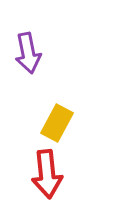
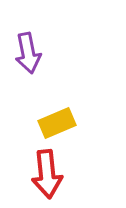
yellow rectangle: rotated 39 degrees clockwise
